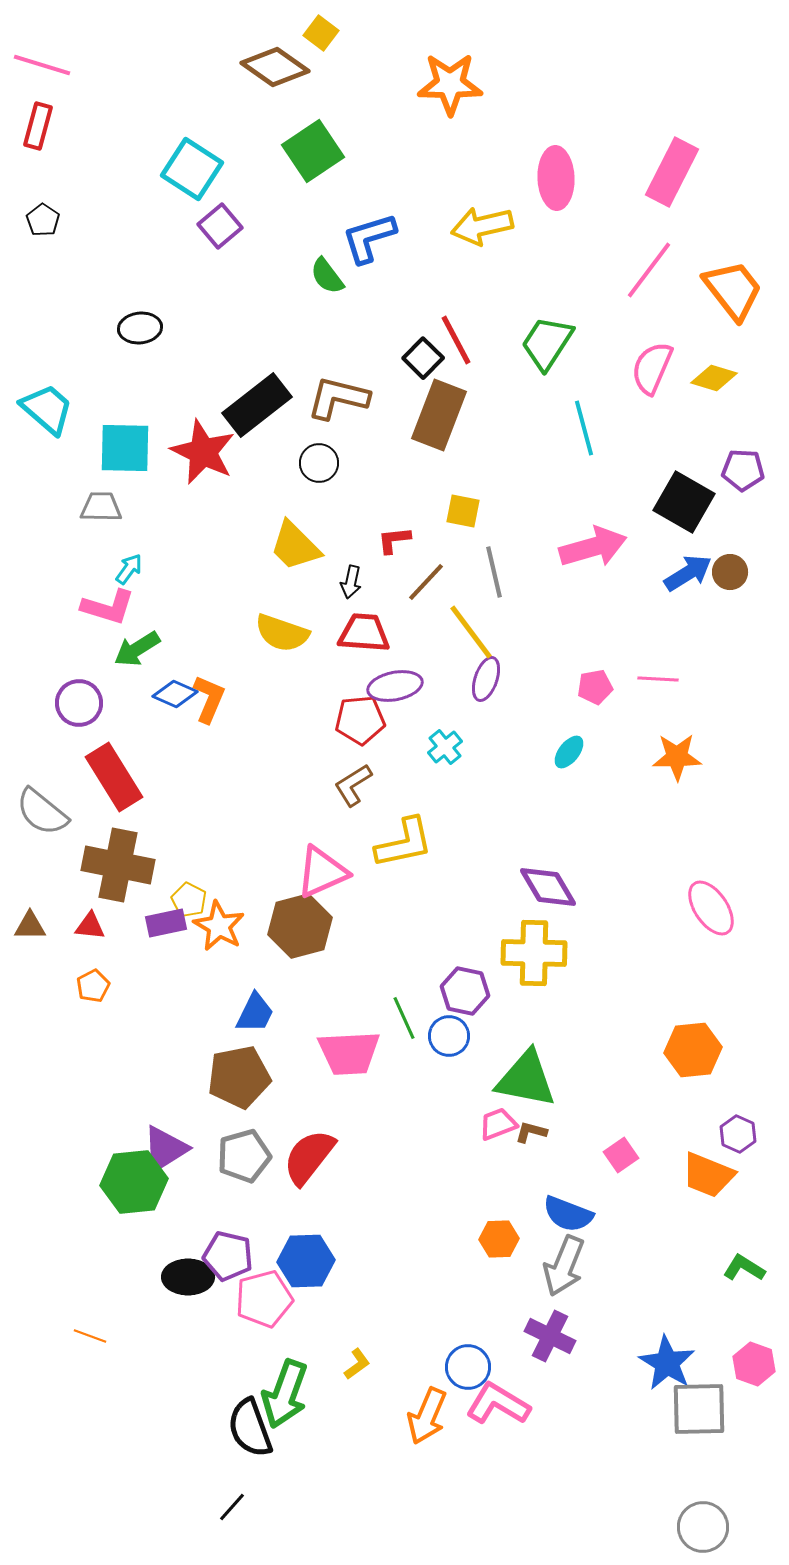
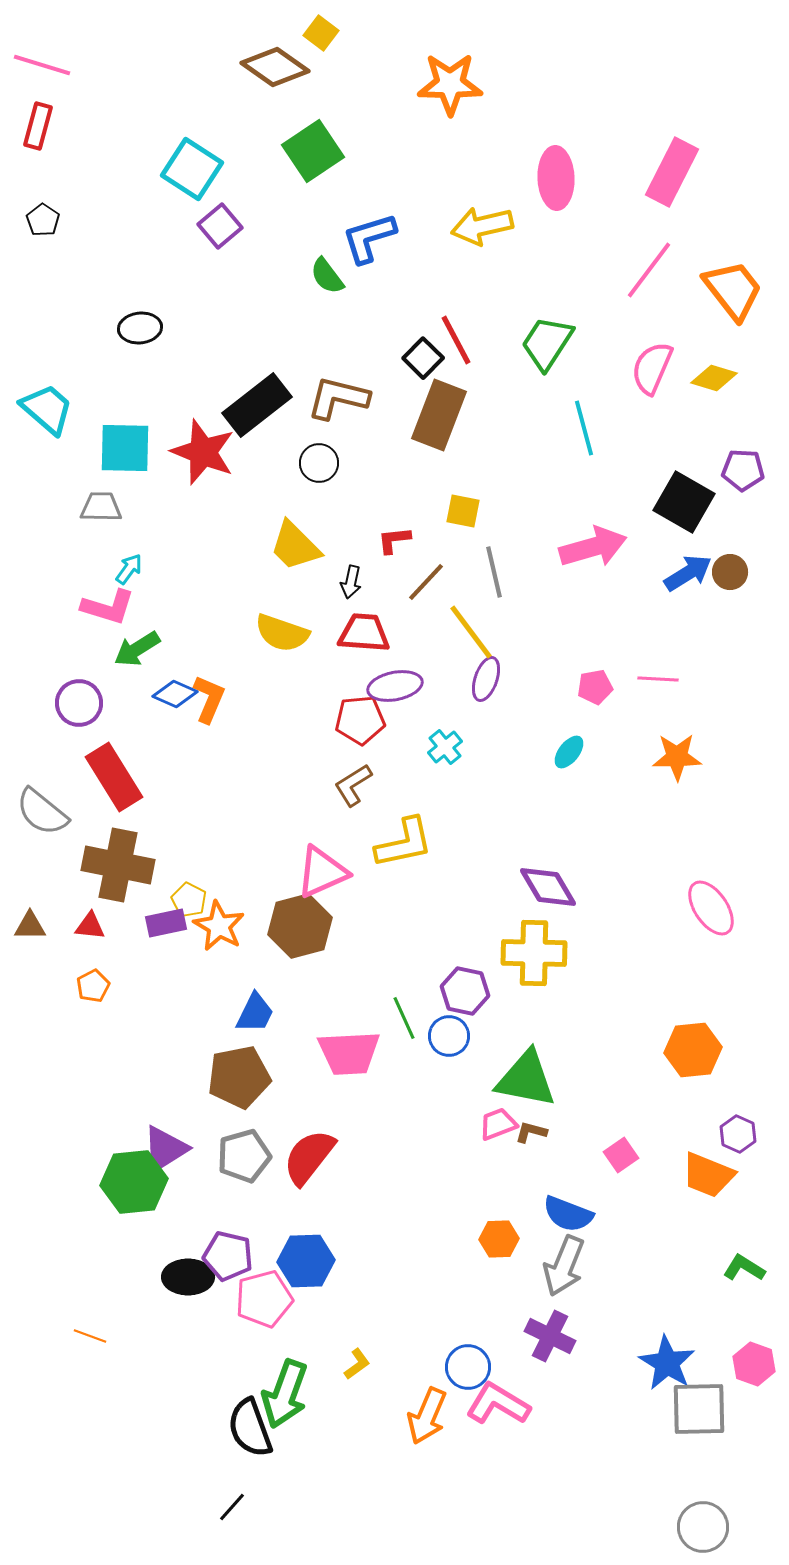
red star at (203, 452): rotated 4 degrees counterclockwise
